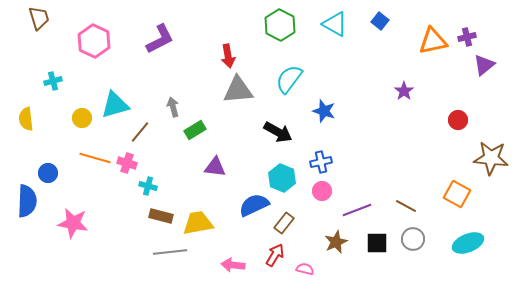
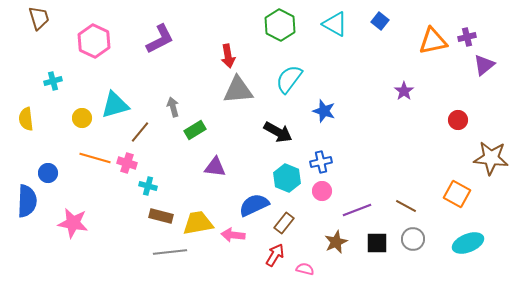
cyan hexagon at (282, 178): moved 5 px right
pink arrow at (233, 265): moved 30 px up
